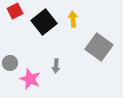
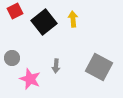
gray square: moved 20 px down; rotated 8 degrees counterclockwise
gray circle: moved 2 px right, 5 px up
